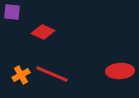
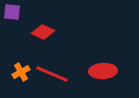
red ellipse: moved 17 px left
orange cross: moved 3 px up
